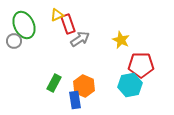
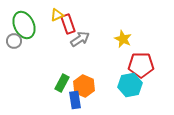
yellow star: moved 2 px right, 1 px up
green rectangle: moved 8 px right
